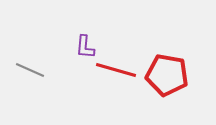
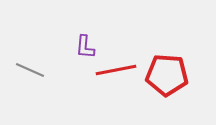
red line: rotated 27 degrees counterclockwise
red pentagon: rotated 6 degrees counterclockwise
